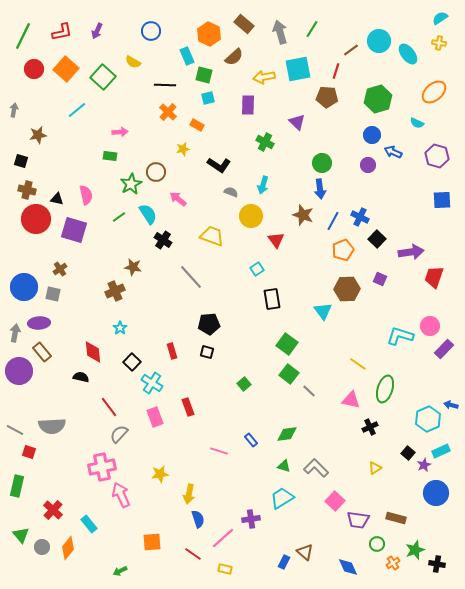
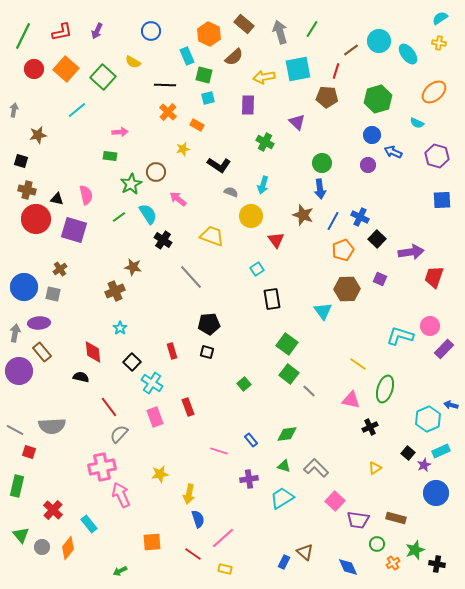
purple cross at (251, 519): moved 2 px left, 40 px up
